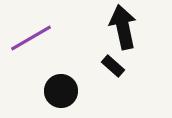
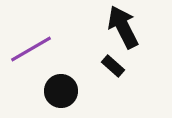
black arrow: rotated 15 degrees counterclockwise
purple line: moved 11 px down
